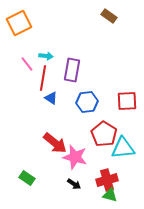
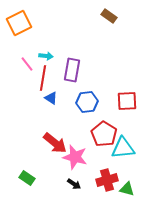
green triangle: moved 17 px right, 6 px up
